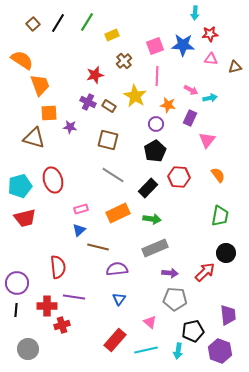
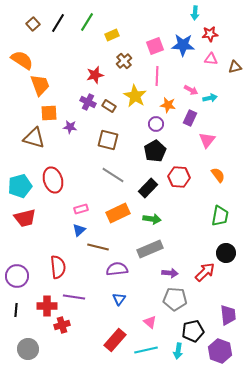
gray rectangle at (155, 248): moved 5 px left, 1 px down
purple circle at (17, 283): moved 7 px up
